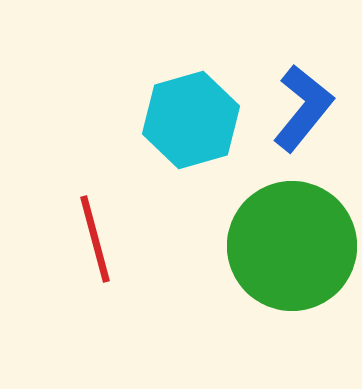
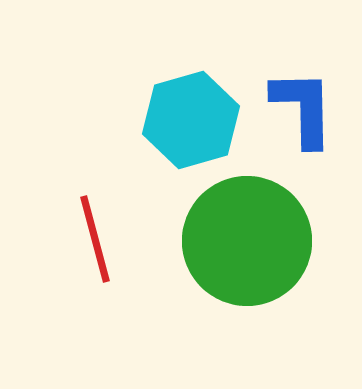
blue L-shape: rotated 40 degrees counterclockwise
green circle: moved 45 px left, 5 px up
